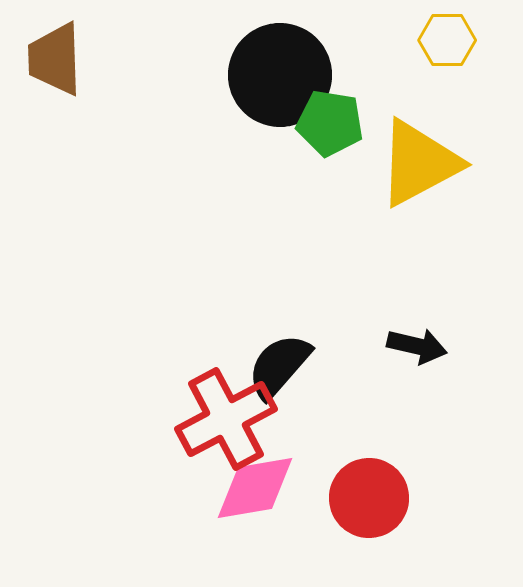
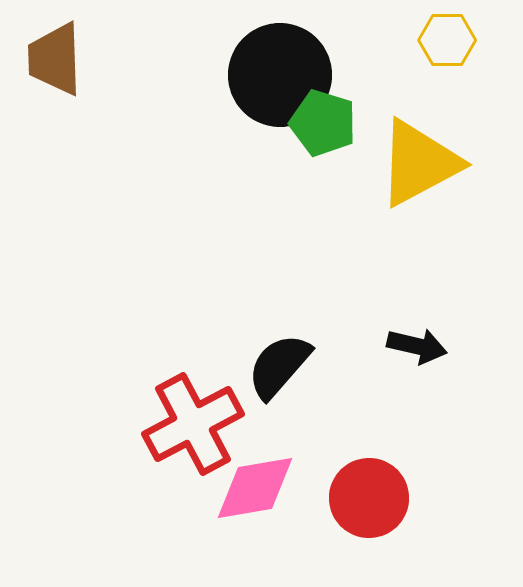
green pentagon: moved 7 px left; rotated 8 degrees clockwise
red cross: moved 33 px left, 5 px down
